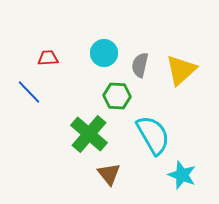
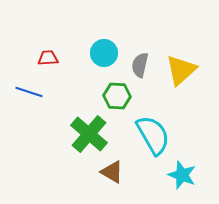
blue line: rotated 28 degrees counterclockwise
brown triangle: moved 3 px right, 2 px up; rotated 20 degrees counterclockwise
